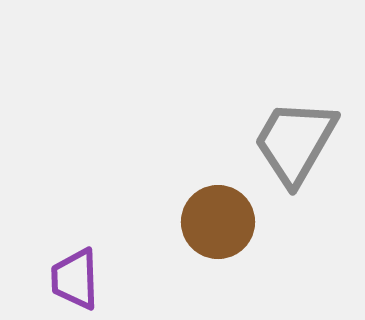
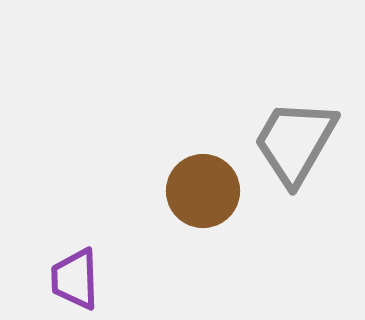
brown circle: moved 15 px left, 31 px up
